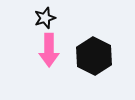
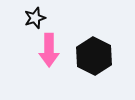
black star: moved 10 px left
